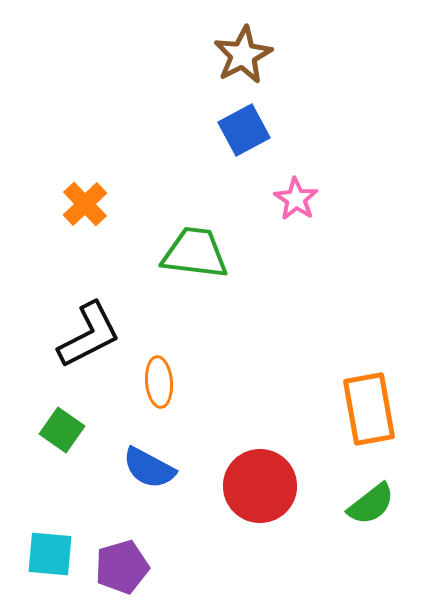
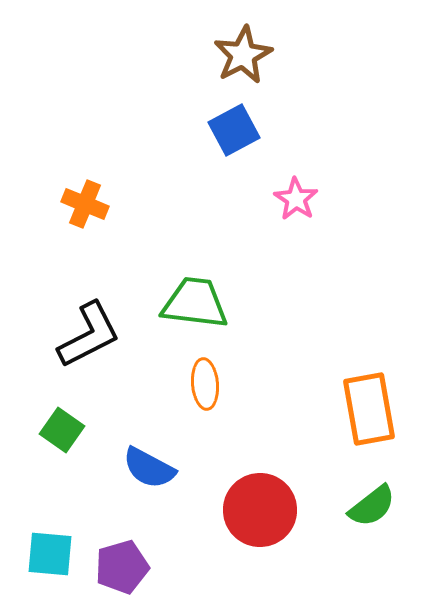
blue square: moved 10 px left
orange cross: rotated 24 degrees counterclockwise
green trapezoid: moved 50 px down
orange ellipse: moved 46 px right, 2 px down
red circle: moved 24 px down
green semicircle: moved 1 px right, 2 px down
